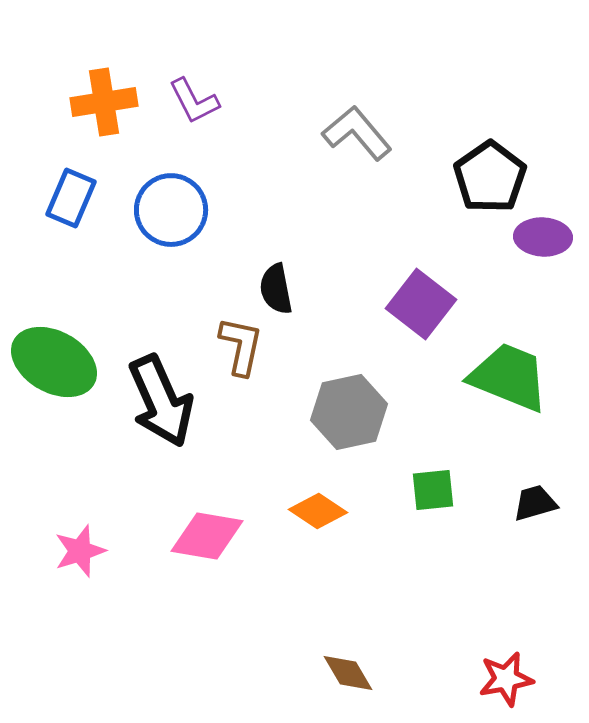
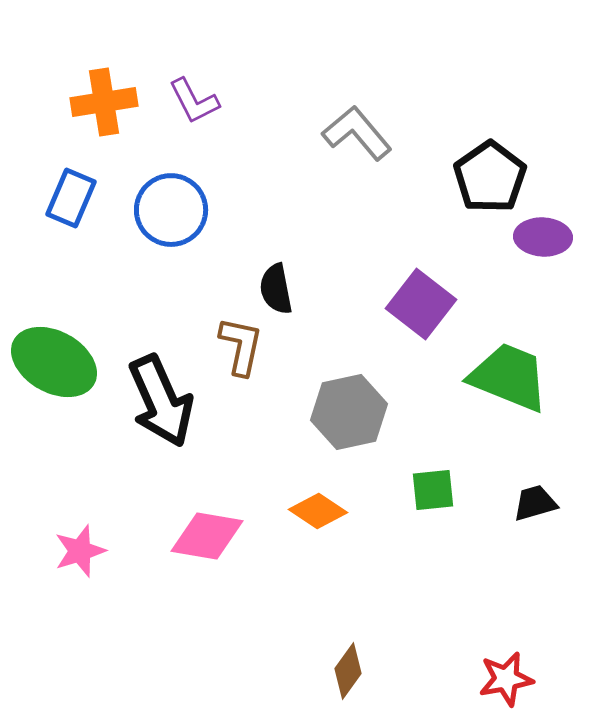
brown diamond: moved 2 px up; rotated 66 degrees clockwise
